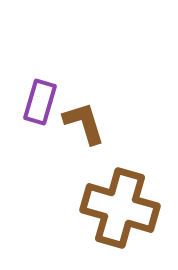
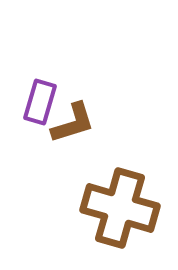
brown L-shape: moved 11 px left; rotated 90 degrees clockwise
